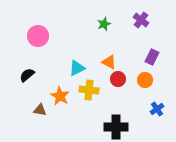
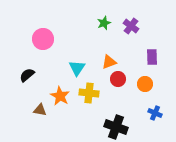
purple cross: moved 10 px left, 6 px down
green star: moved 1 px up
pink circle: moved 5 px right, 3 px down
purple rectangle: rotated 28 degrees counterclockwise
orange triangle: rotated 49 degrees counterclockwise
cyan triangle: rotated 30 degrees counterclockwise
orange circle: moved 4 px down
yellow cross: moved 3 px down
blue cross: moved 2 px left, 4 px down; rotated 32 degrees counterclockwise
black cross: rotated 20 degrees clockwise
